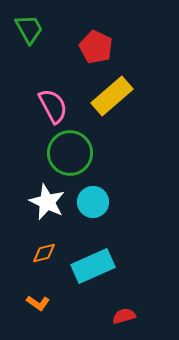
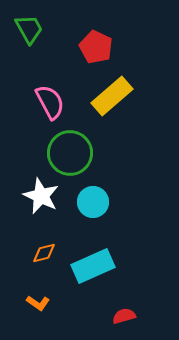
pink semicircle: moved 3 px left, 4 px up
white star: moved 6 px left, 6 px up
